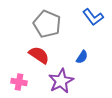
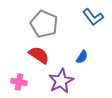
gray pentagon: moved 3 px left
